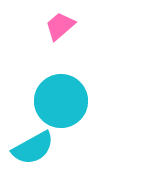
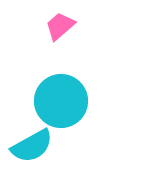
cyan semicircle: moved 1 px left, 2 px up
